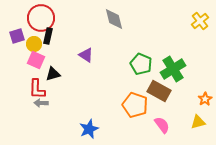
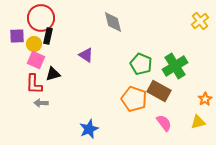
gray diamond: moved 1 px left, 3 px down
purple square: rotated 14 degrees clockwise
green cross: moved 2 px right, 3 px up
red L-shape: moved 3 px left, 5 px up
orange pentagon: moved 1 px left, 6 px up
pink semicircle: moved 2 px right, 2 px up
